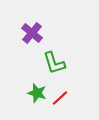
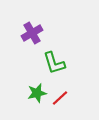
purple cross: rotated 20 degrees clockwise
green star: rotated 30 degrees counterclockwise
